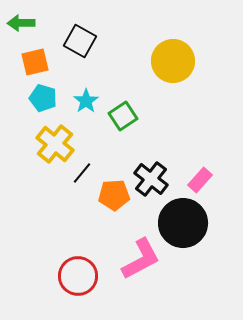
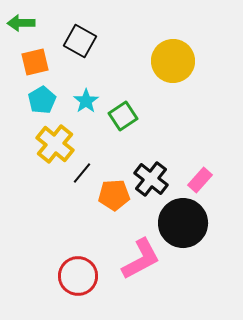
cyan pentagon: moved 1 px left, 2 px down; rotated 24 degrees clockwise
